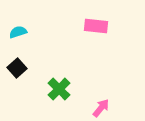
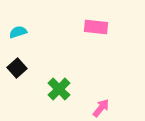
pink rectangle: moved 1 px down
